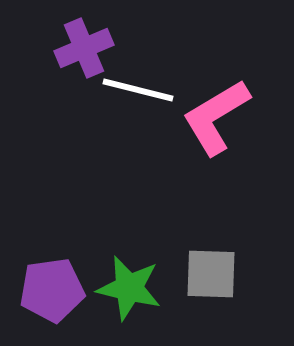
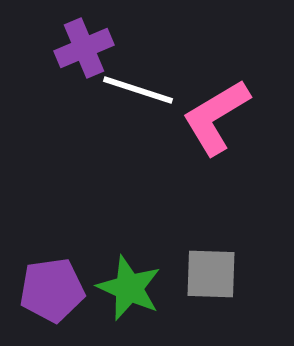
white line: rotated 4 degrees clockwise
green star: rotated 10 degrees clockwise
